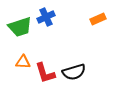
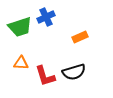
orange rectangle: moved 18 px left, 18 px down
orange triangle: moved 2 px left, 1 px down
red L-shape: moved 3 px down
